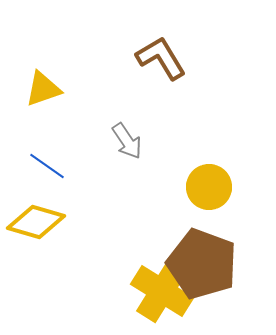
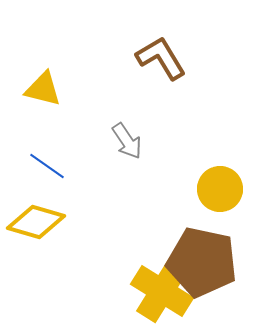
yellow triangle: rotated 33 degrees clockwise
yellow circle: moved 11 px right, 2 px down
brown pentagon: moved 2 px up; rotated 8 degrees counterclockwise
